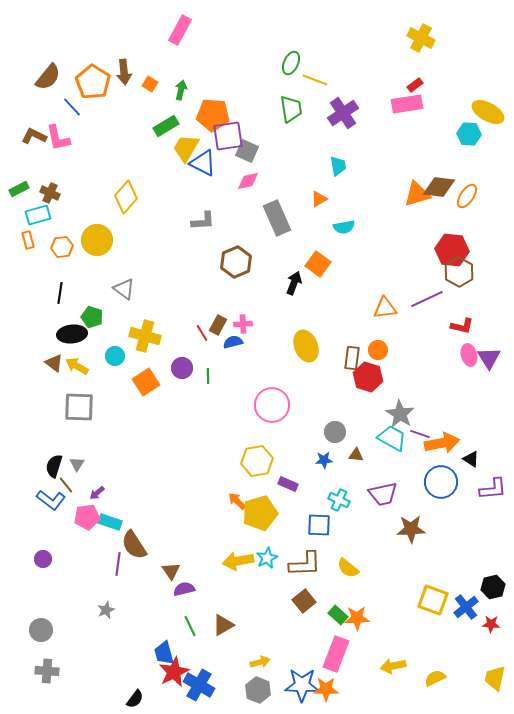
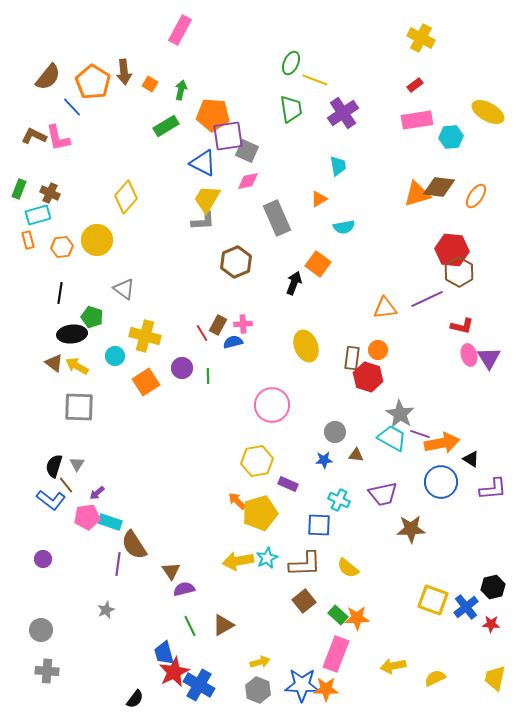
pink rectangle at (407, 104): moved 10 px right, 16 px down
cyan hexagon at (469, 134): moved 18 px left, 3 px down; rotated 10 degrees counterclockwise
yellow trapezoid at (186, 148): moved 21 px right, 51 px down
green rectangle at (19, 189): rotated 42 degrees counterclockwise
orange ellipse at (467, 196): moved 9 px right
